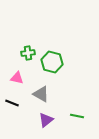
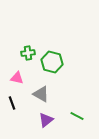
black line: rotated 48 degrees clockwise
green line: rotated 16 degrees clockwise
